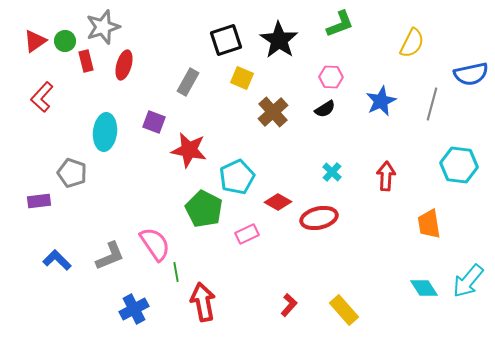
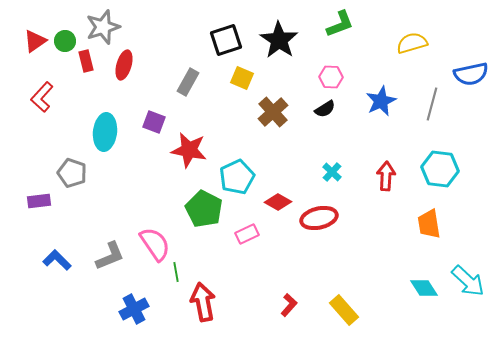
yellow semicircle at (412, 43): rotated 132 degrees counterclockwise
cyan hexagon at (459, 165): moved 19 px left, 4 px down
cyan arrow at (468, 281): rotated 87 degrees counterclockwise
